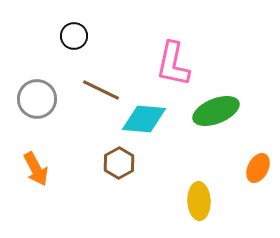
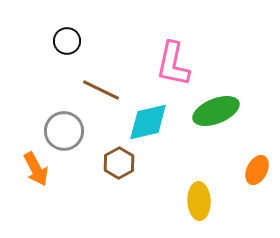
black circle: moved 7 px left, 5 px down
gray circle: moved 27 px right, 32 px down
cyan diamond: moved 4 px right, 3 px down; rotated 18 degrees counterclockwise
orange ellipse: moved 1 px left, 2 px down
